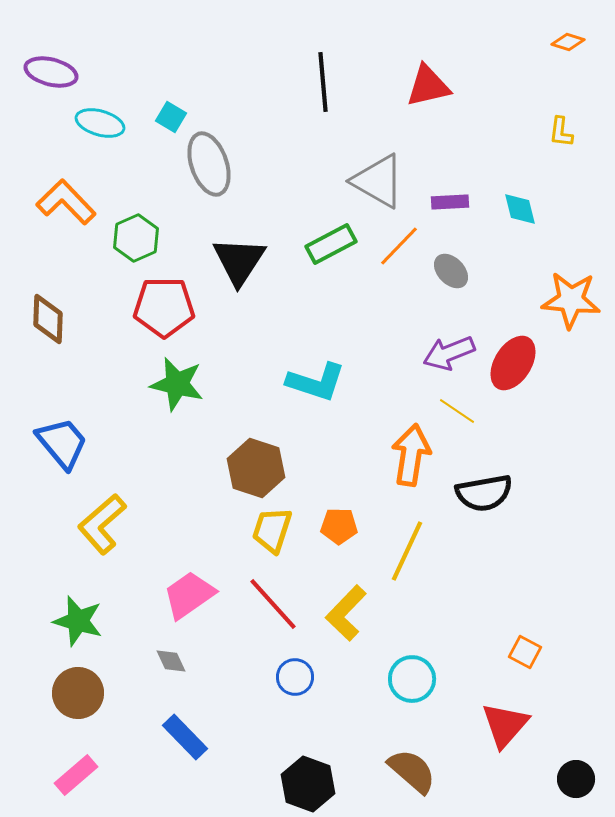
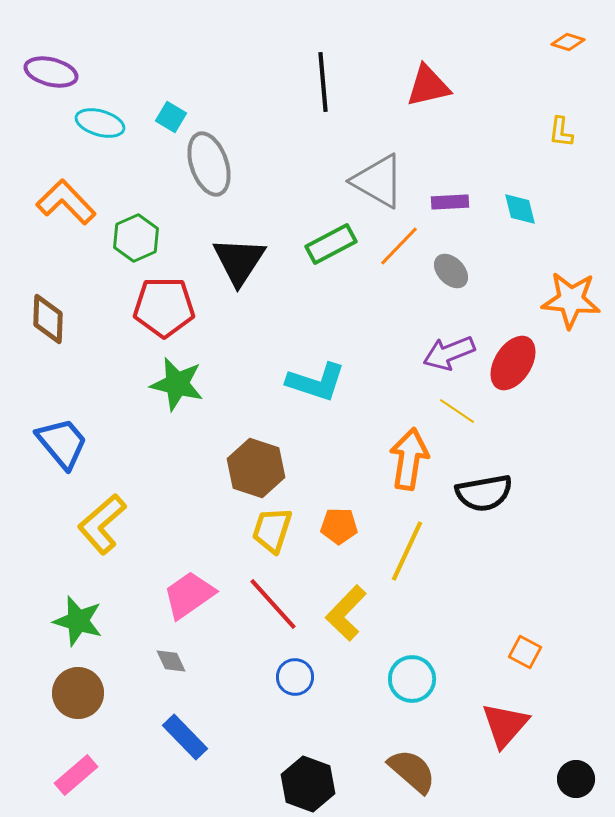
orange arrow at (411, 455): moved 2 px left, 4 px down
